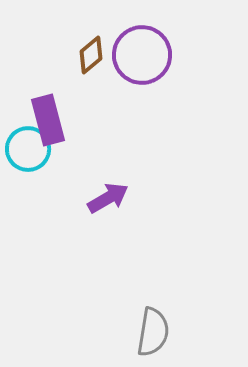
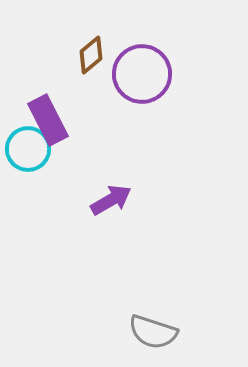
purple circle: moved 19 px down
purple rectangle: rotated 12 degrees counterclockwise
purple arrow: moved 3 px right, 2 px down
gray semicircle: rotated 99 degrees clockwise
